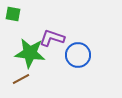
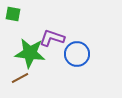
blue circle: moved 1 px left, 1 px up
brown line: moved 1 px left, 1 px up
